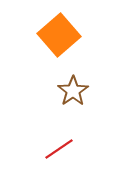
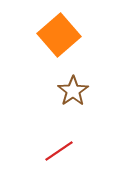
red line: moved 2 px down
